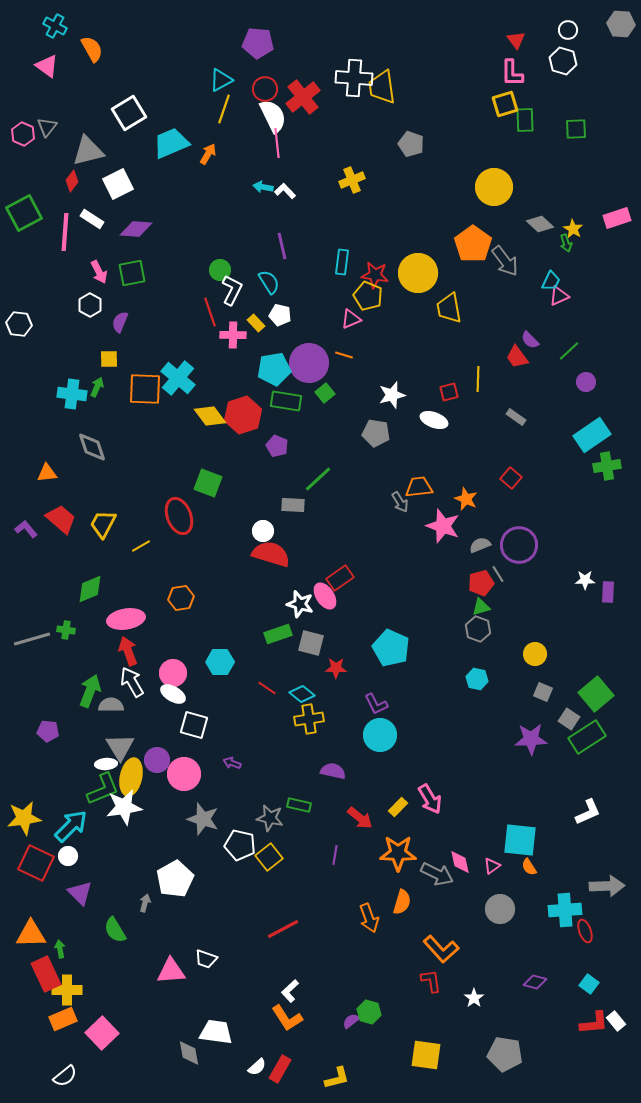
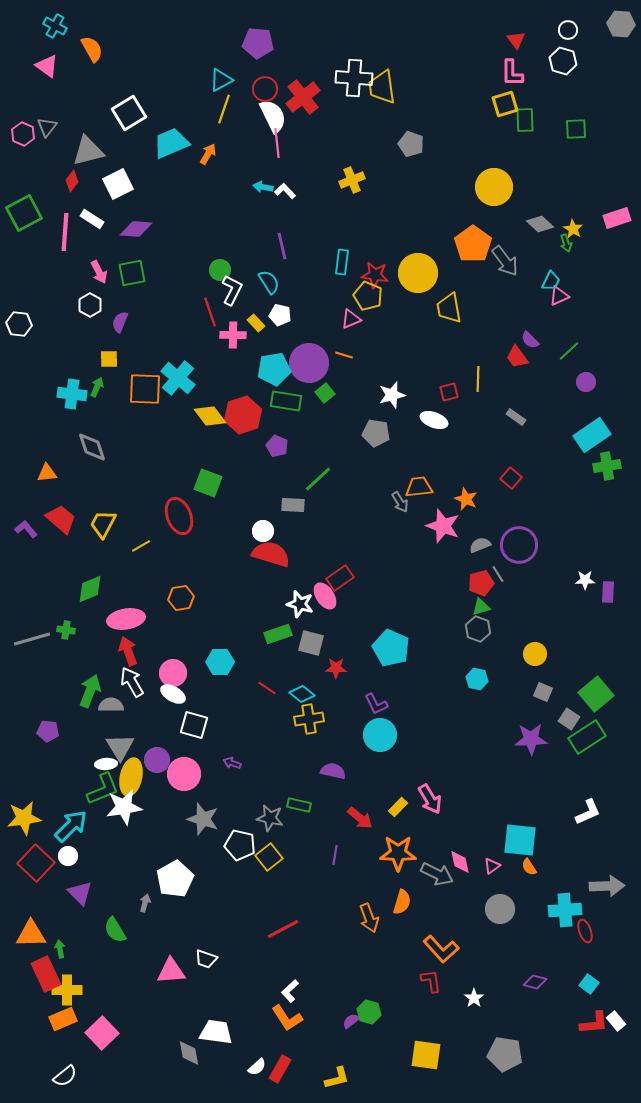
red square at (36, 863): rotated 18 degrees clockwise
